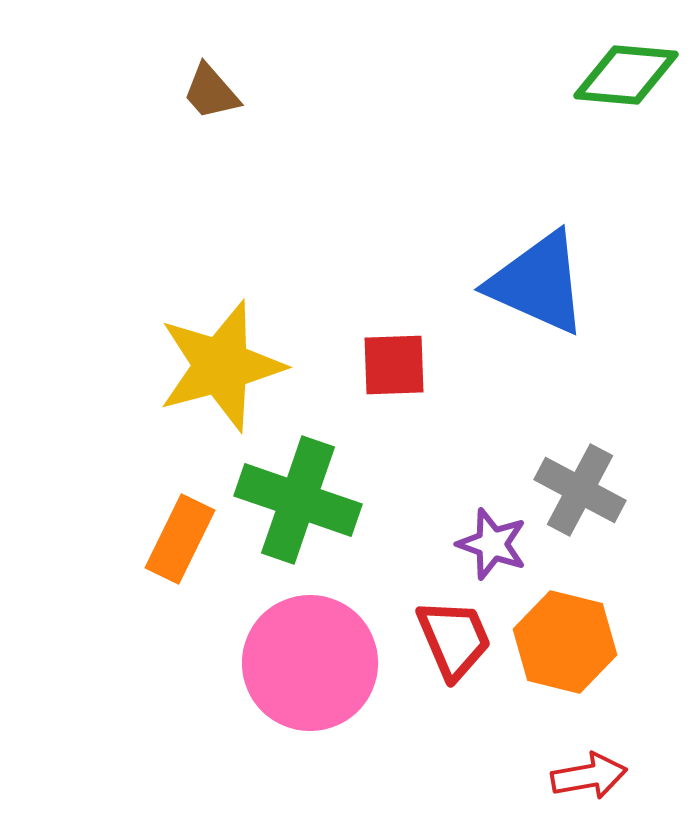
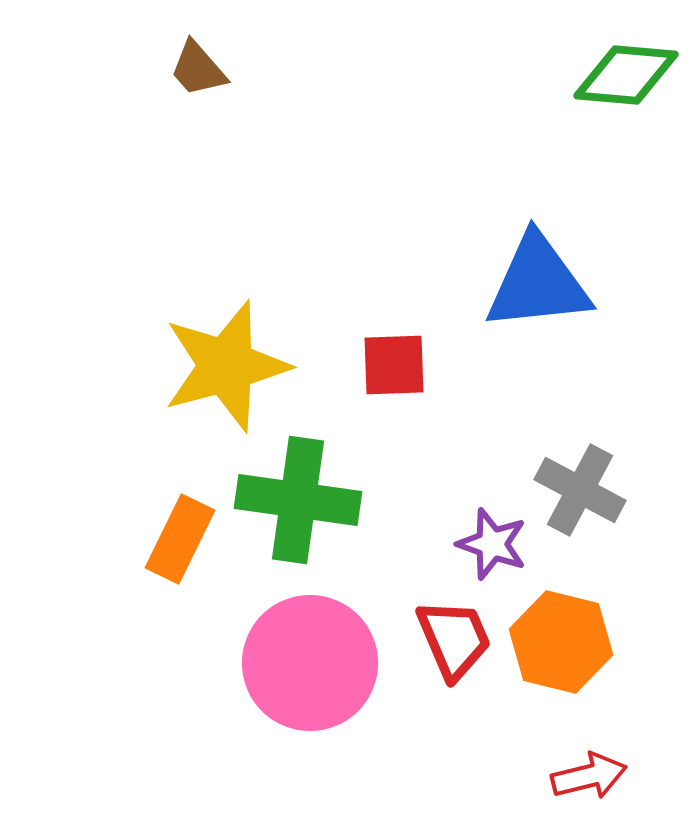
brown trapezoid: moved 13 px left, 23 px up
blue triangle: rotated 30 degrees counterclockwise
yellow star: moved 5 px right
green cross: rotated 11 degrees counterclockwise
orange hexagon: moved 4 px left
red arrow: rotated 4 degrees counterclockwise
